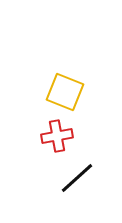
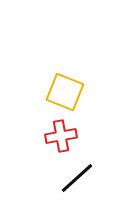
red cross: moved 4 px right
